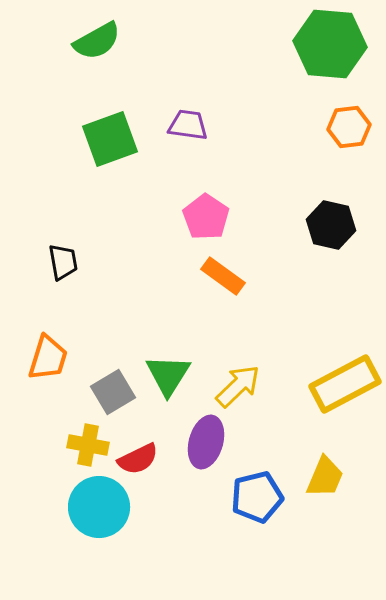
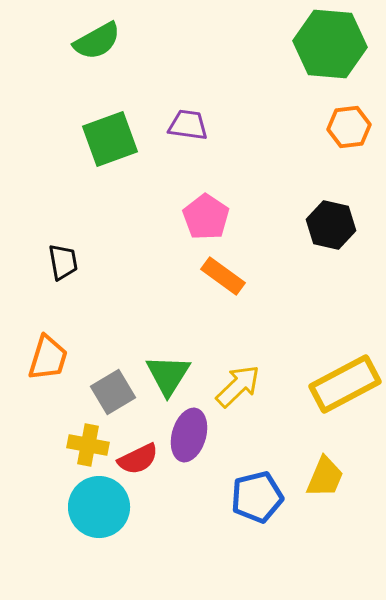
purple ellipse: moved 17 px left, 7 px up
